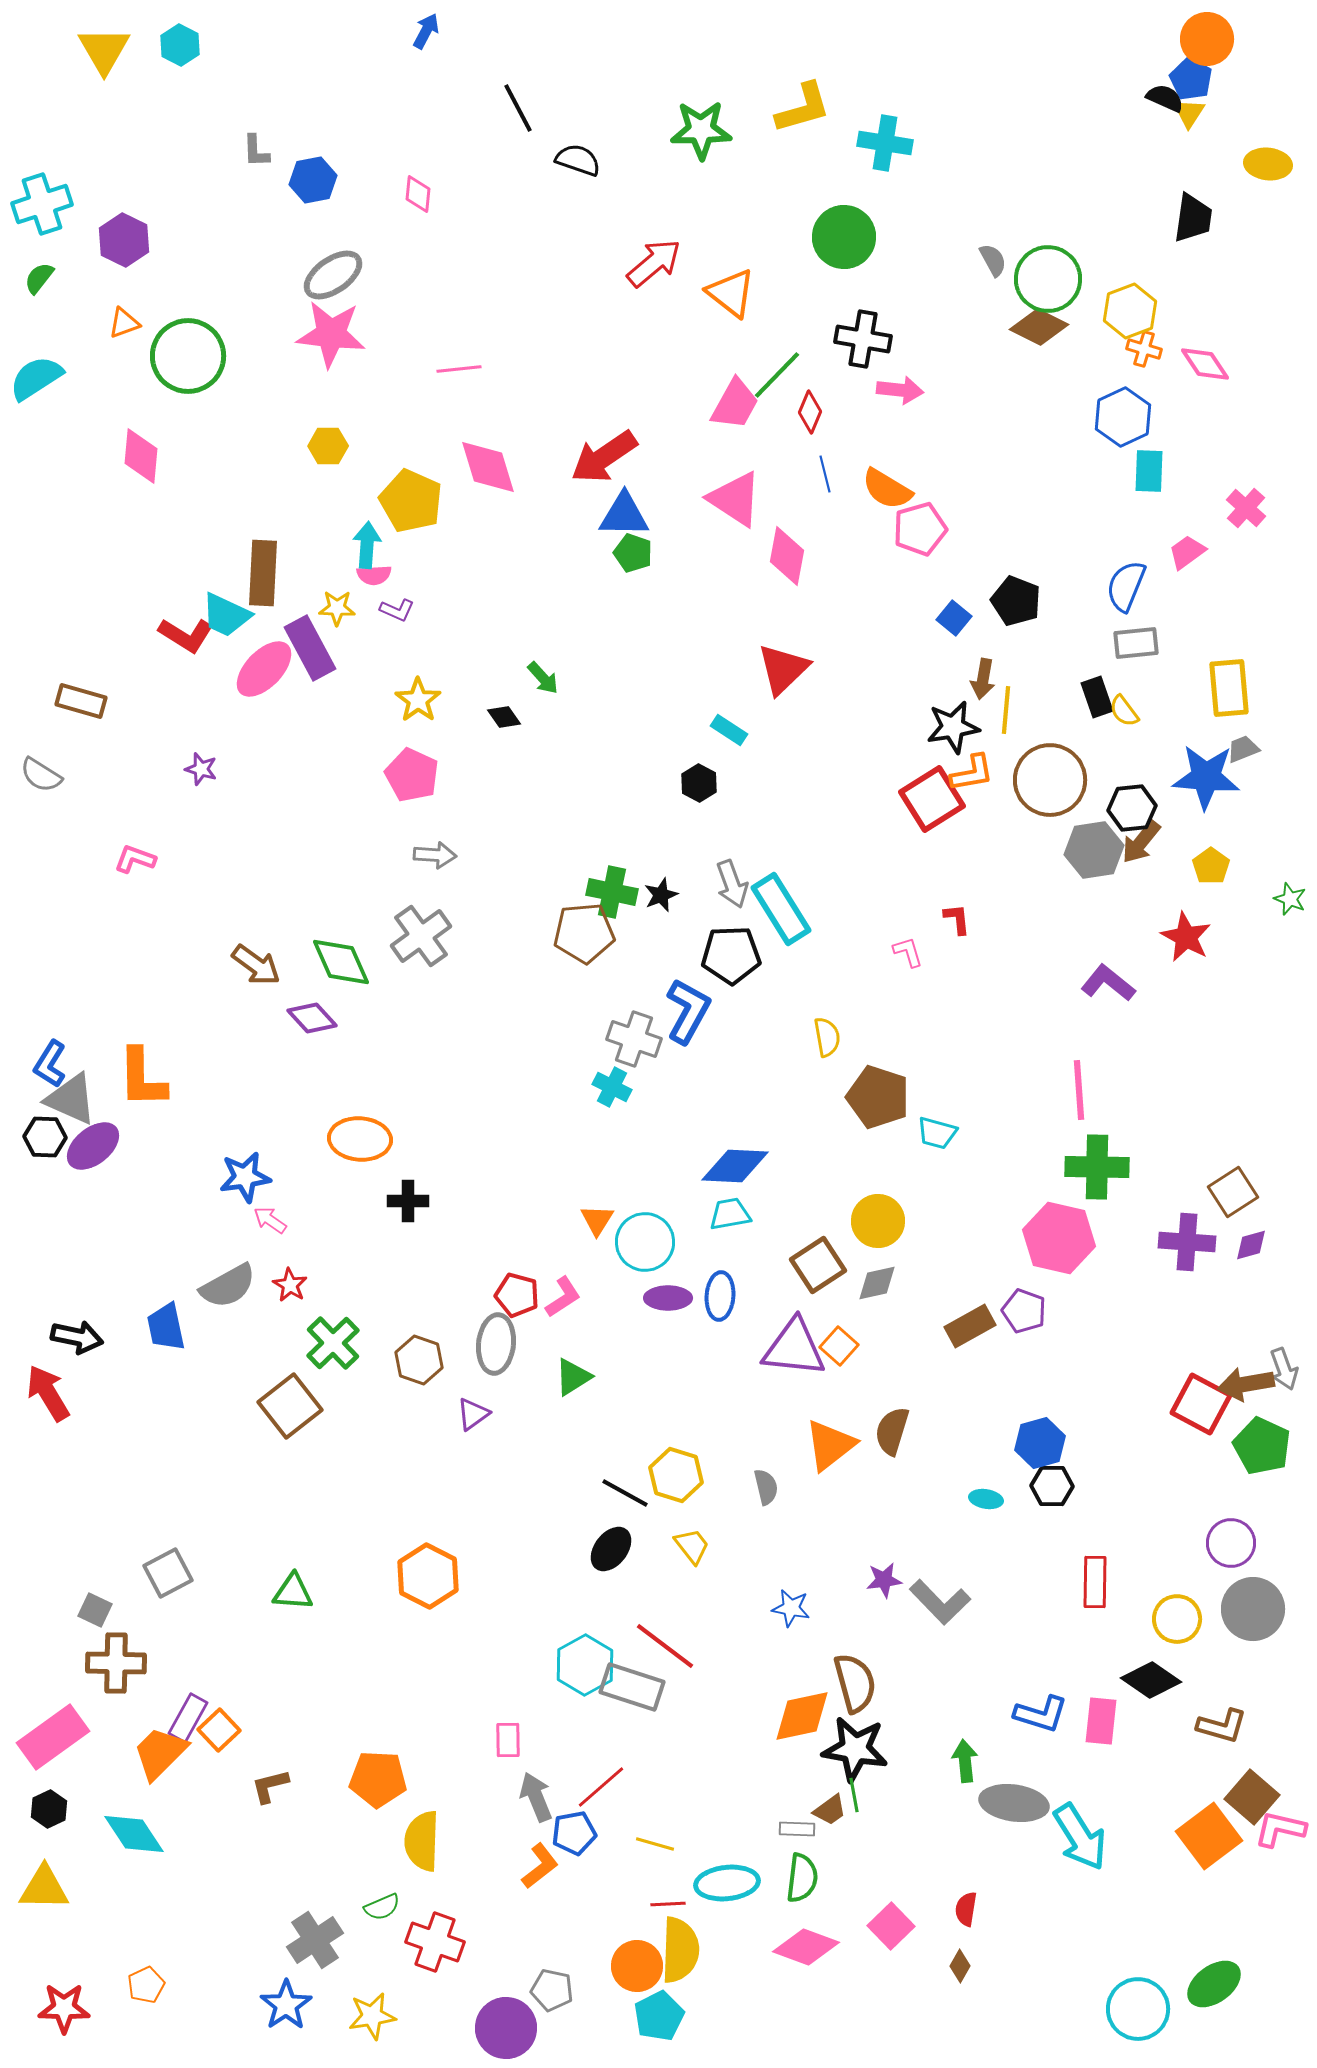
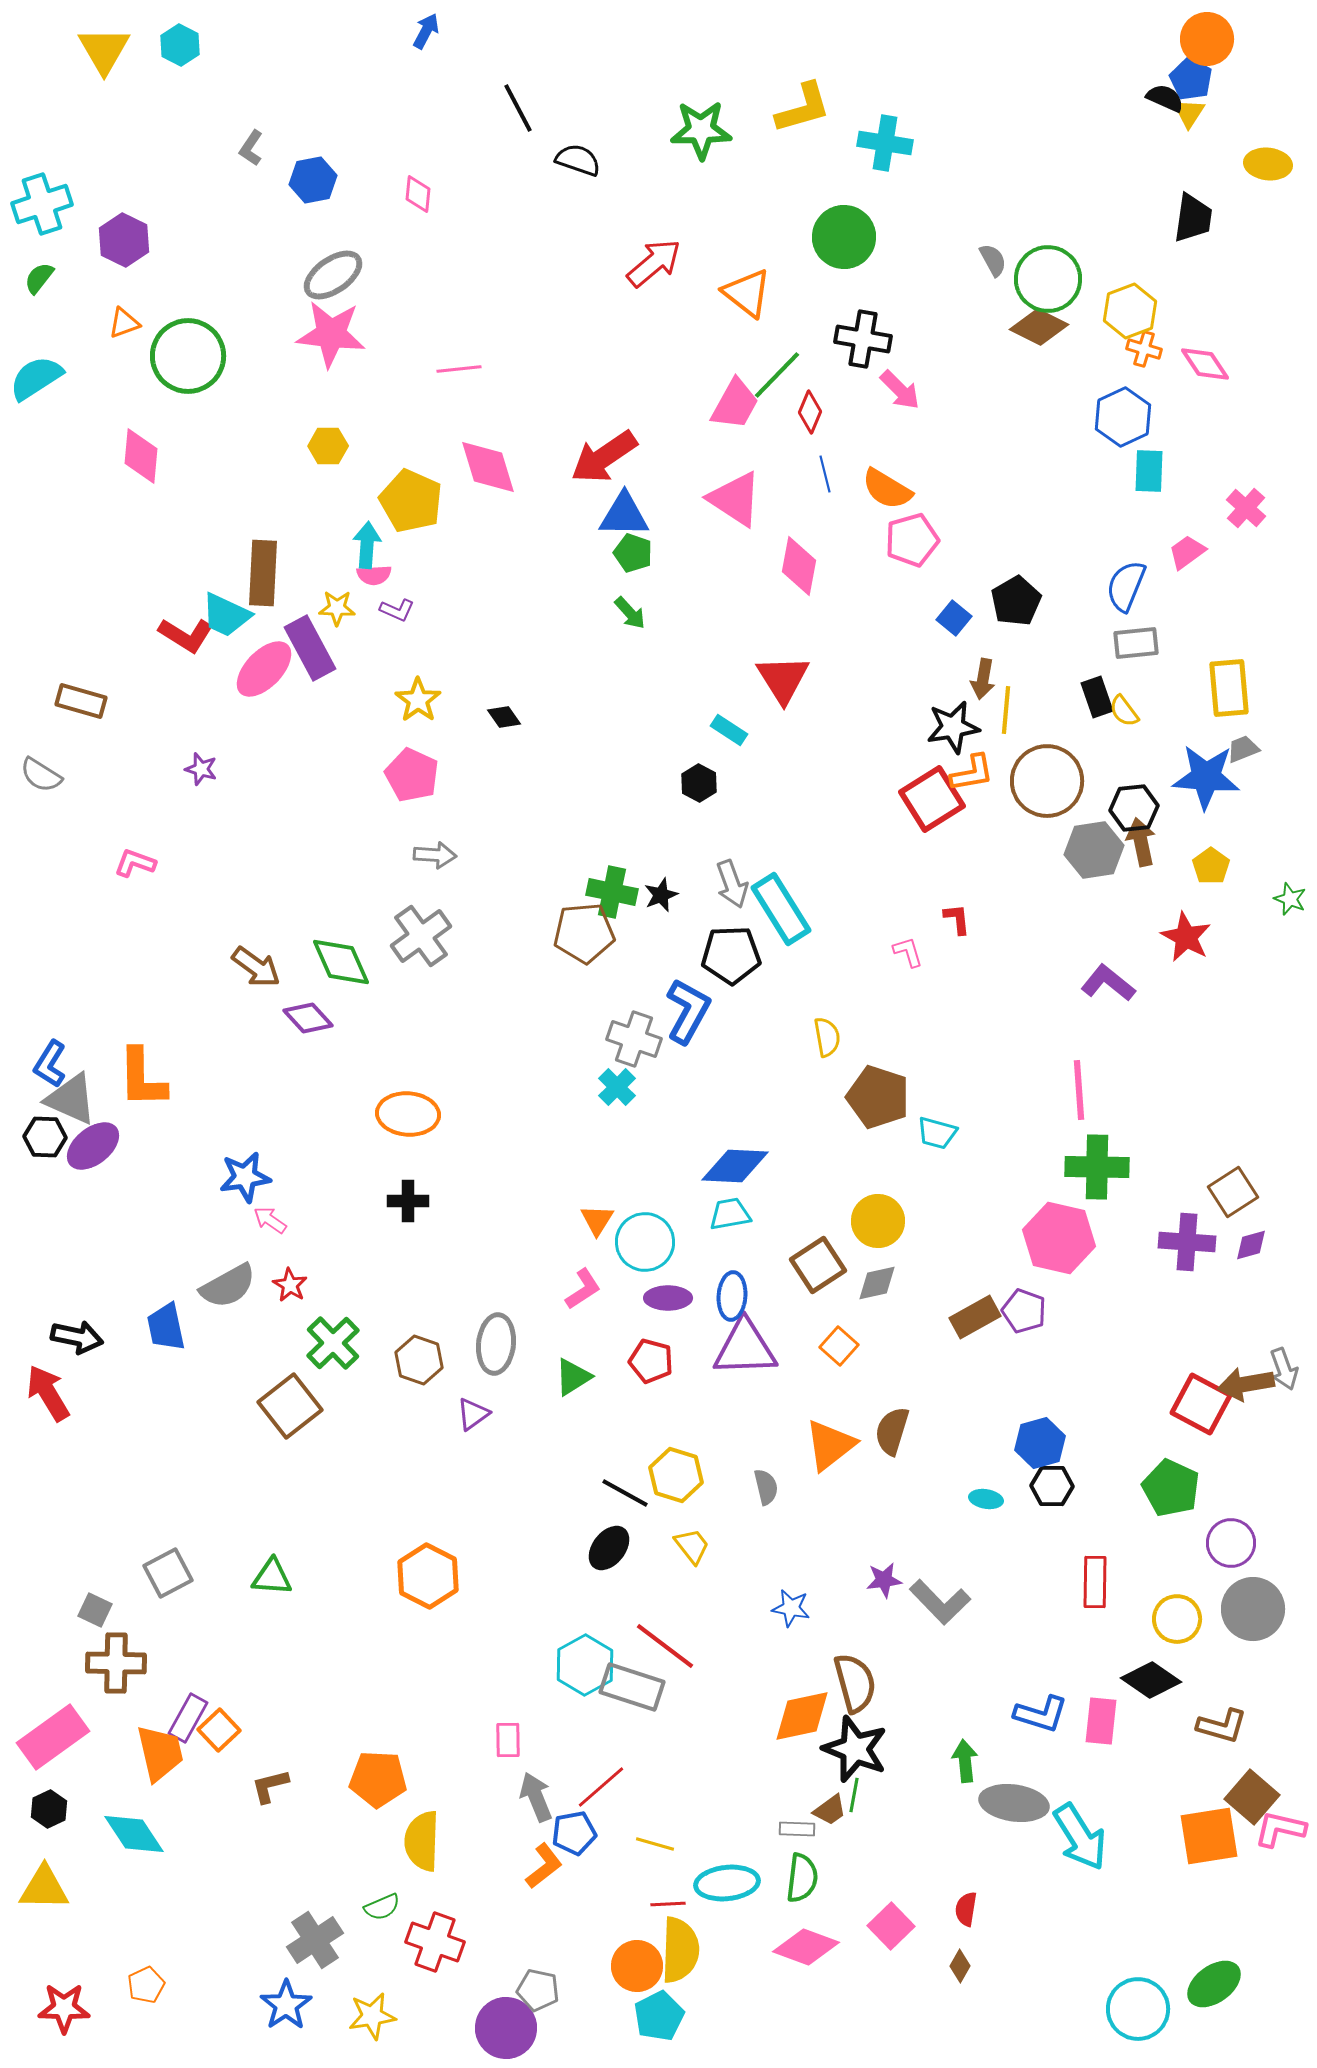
gray L-shape at (256, 151): moved 5 px left, 3 px up; rotated 36 degrees clockwise
orange triangle at (731, 293): moved 16 px right
pink arrow at (900, 390): rotated 39 degrees clockwise
pink pentagon at (920, 529): moved 8 px left, 11 px down
pink diamond at (787, 556): moved 12 px right, 10 px down
black pentagon at (1016, 601): rotated 21 degrees clockwise
red triangle at (783, 669): moved 10 px down; rotated 18 degrees counterclockwise
green arrow at (543, 678): moved 87 px right, 65 px up
brown circle at (1050, 780): moved 3 px left, 1 px down
black hexagon at (1132, 808): moved 2 px right
brown arrow at (1141, 842): rotated 129 degrees clockwise
pink L-shape at (135, 859): moved 4 px down
brown arrow at (256, 965): moved 2 px down
purple diamond at (312, 1018): moved 4 px left
cyan cross at (612, 1087): moved 5 px right; rotated 18 degrees clockwise
orange ellipse at (360, 1139): moved 48 px right, 25 px up
red pentagon at (517, 1295): moved 134 px right, 66 px down
blue ellipse at (720, 1296): moved 12 px right
pink L-shape at (563, 1297): moved 20 px right, 8 px up
brown rectangle at (970, 1326): moved 5 px right, 9 px up
purple triangle at (794, 1348): moved 49 px left; rotated 8 degrees counterclockwise
green pentagon at (1262, 1446): moved 91 px left, 42 px down
black ellipse at (611, 1549): moved 2 px left, 1 px up
green triangle at (293, 1592): moved 21 px left, 15 px up
black star at (855, 1749): rotated 12 degrees clockwise
orange trapezoid at (160, 1753): rotated 122 degrees clockwise
green line at (854, 1795): rotated 20 degrees clockwise
orange square at (1209, 1836): rotated 28 degrees clockwise
orange L-shape at (540, 1866): moved 4 px right
gray pentagon at (552, 1990): moved 14 px left
